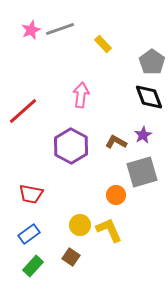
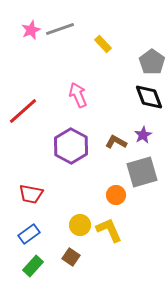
pink arrow: moved 3 px left; rotated 30 degrees counterclockwise
